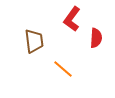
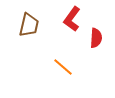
brown trapezoid: moved 5 px left, 16 px up; rotated 20 degrees clockwise
orange line: moved 2 px up
